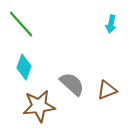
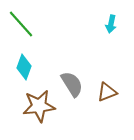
gray semicircle: rotated 16 degrees clockwise
brown triangle: moved 2 px down
